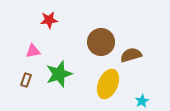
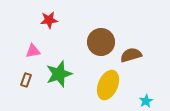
yellow ellipse: moved 1 px down
cyan star: moved 4 px right
